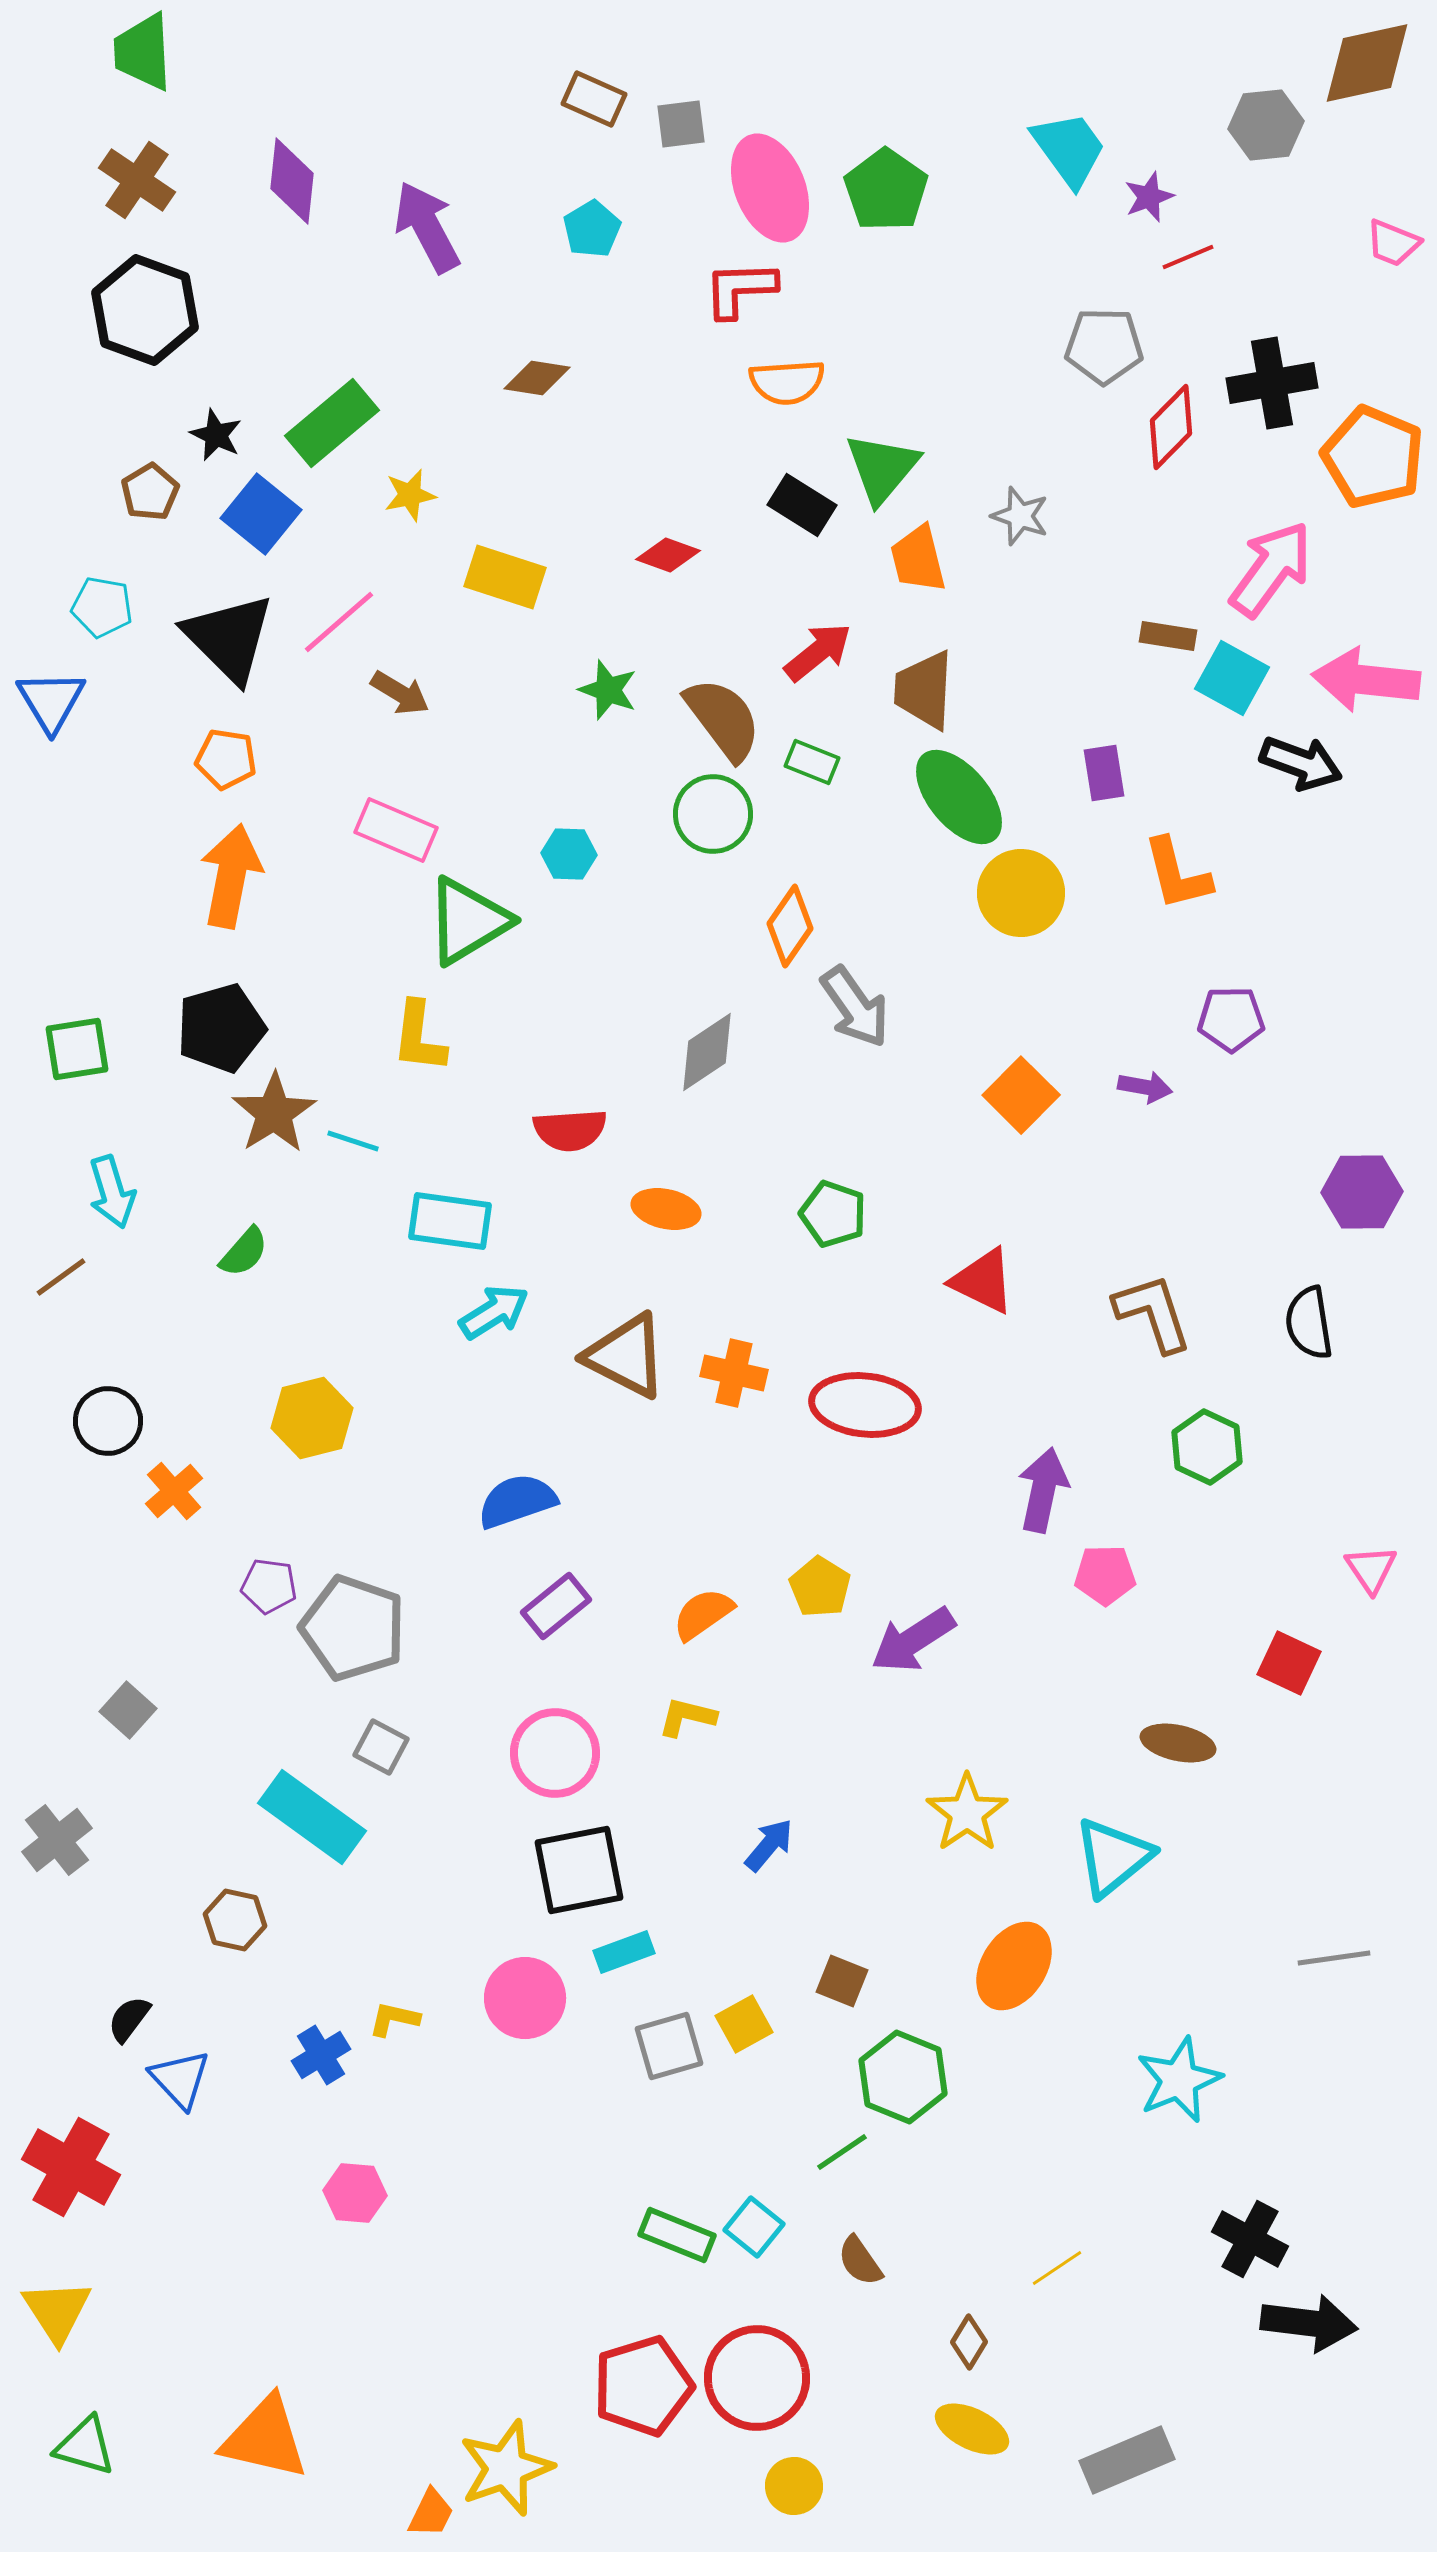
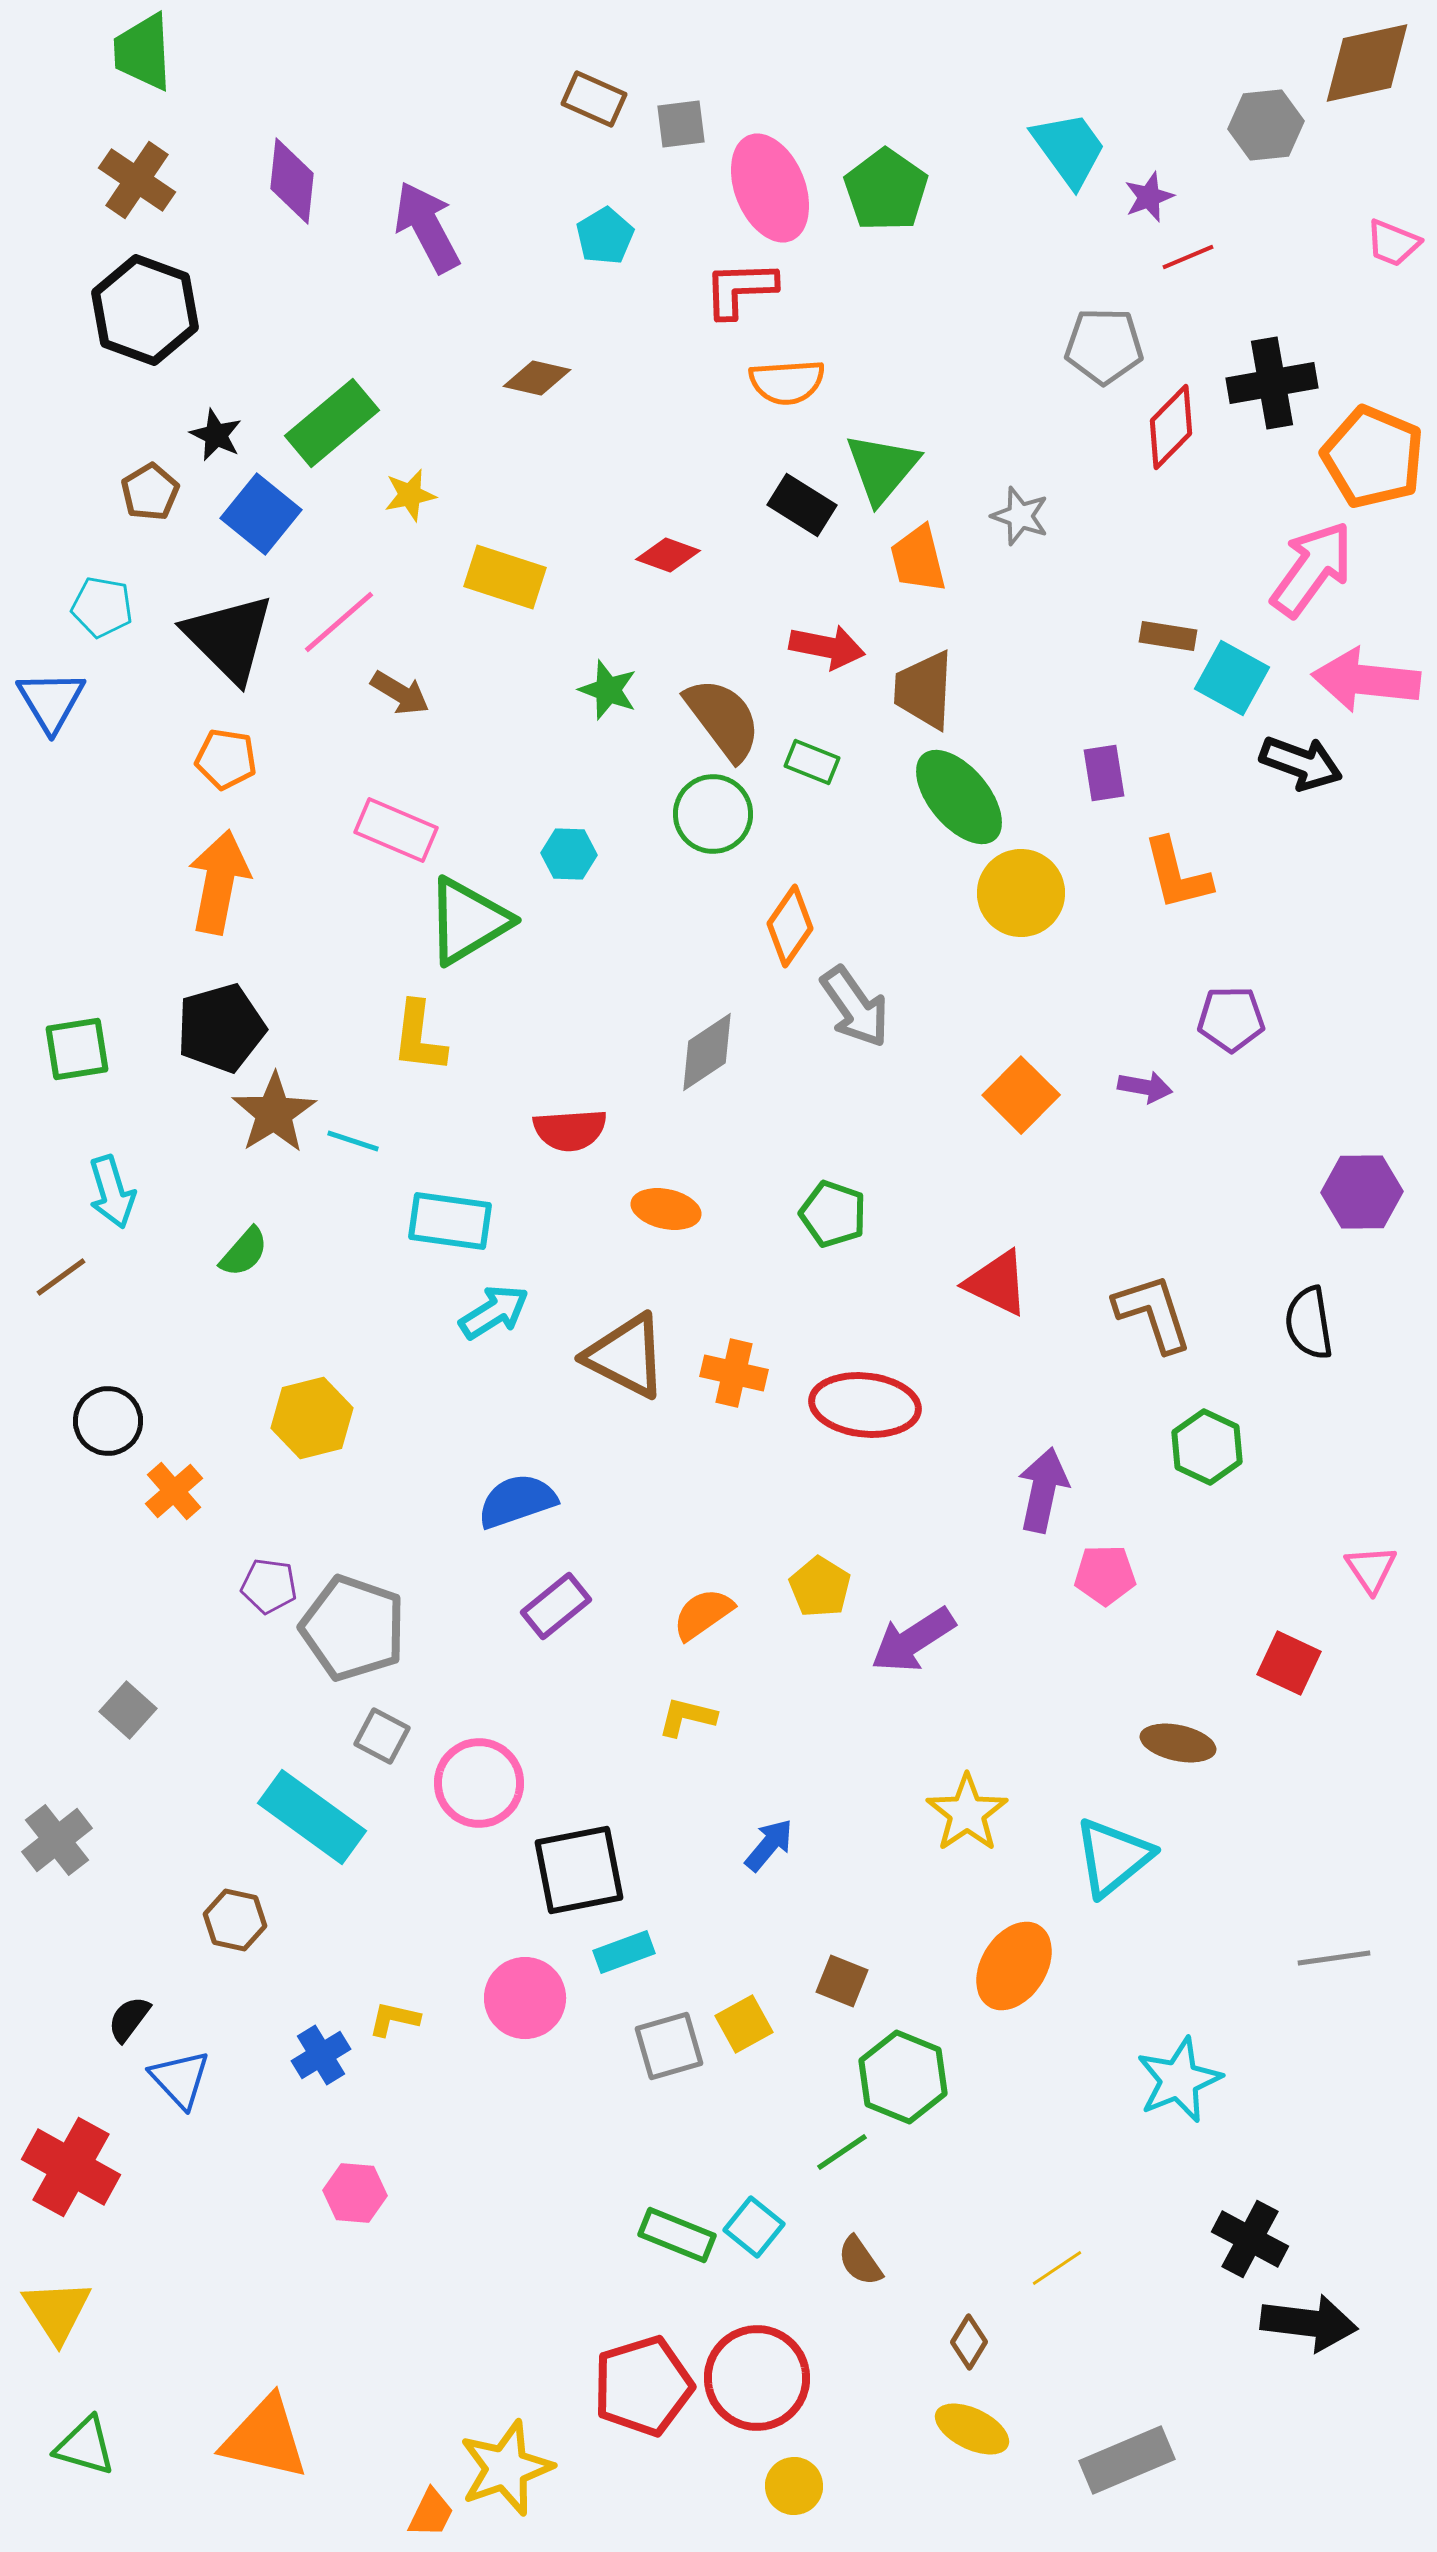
cyan pentagon at (592, 229): moved 13 px right, 7 px down
brown diamond at (537, 378): rotated 4 degrees clockwise
pink arrow at (1271, 569): moved 41 px right
red arrow at (818, 652): moved 9 px right, 5 px up; rotated 50 degrees clockwise
orange arrow at (231, 876): moved 12 px left, 6 px down
red triangle at (983, 1281): moved 14 px right, 2 px down
gray square at (381, 1747): moved 1 px right, 11 px up
pink circle at (555, 1753): moved 76 px left, 30 px down
